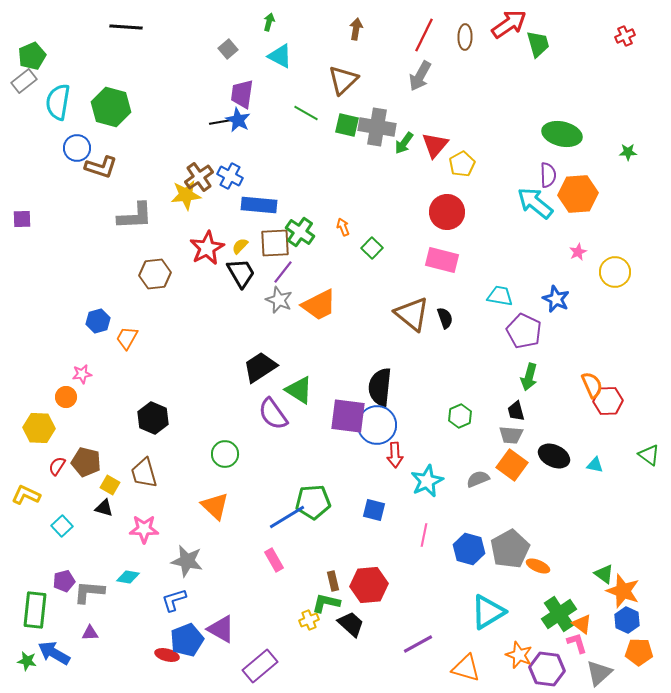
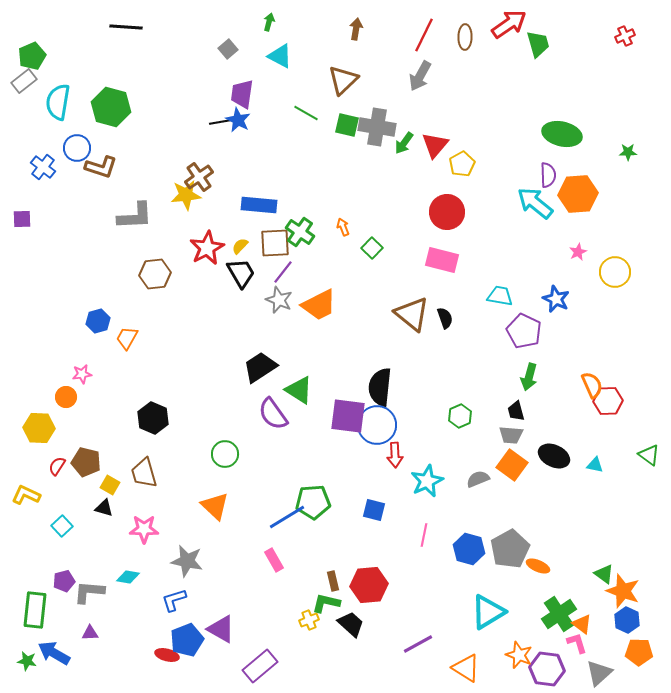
blue cross at (230, 176): moved 187 px left, 9 px up; rotated 10 degrees clockwise
orange triangle at (466, 668): rotated 16 degrees clockwise
